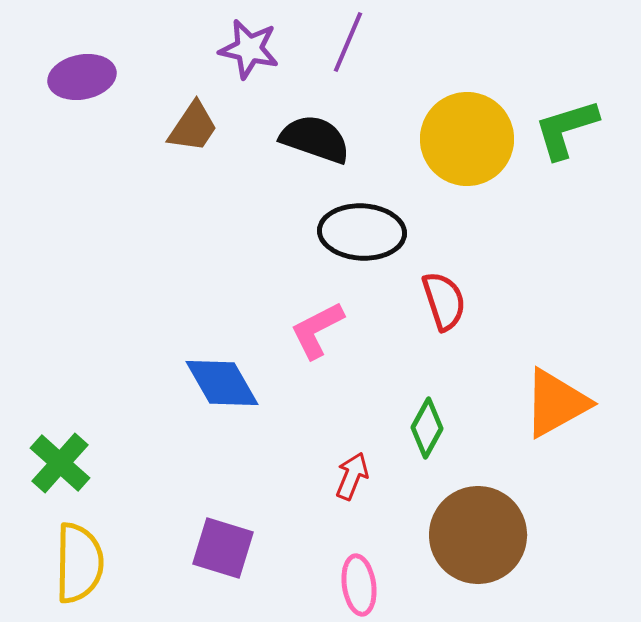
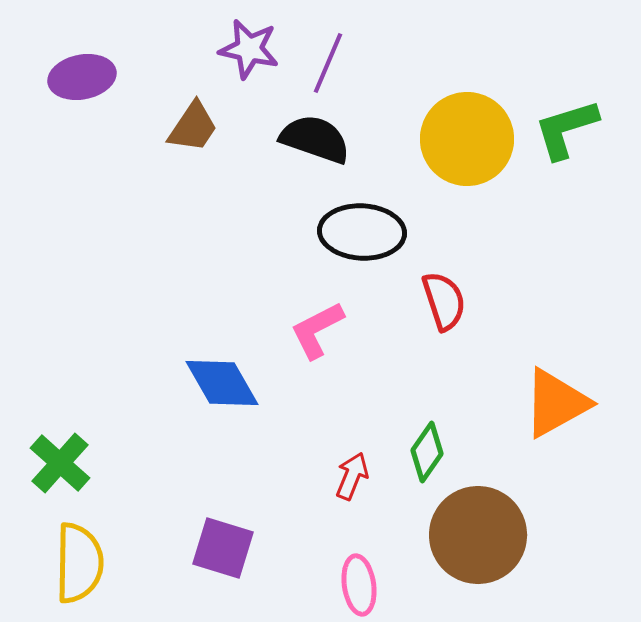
purple line: moved 20 px left, 21 px down
green diamond: moved 24 px down; rotated 6 degrees clockwise
